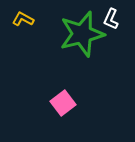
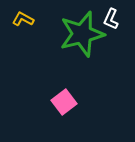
pink square: moved 1 px right, 1 px up
